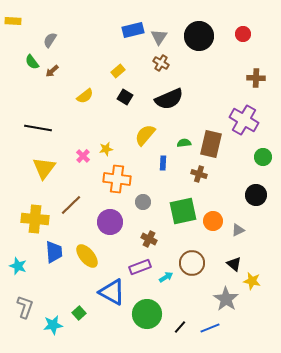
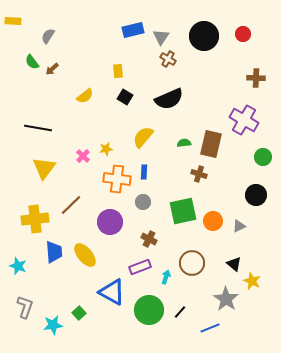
black circle at (199, 36): moved 5 px right
gray triangle at (159, 37): moved 2 px right
gray semicircle at (50, 40): moved 2 px left, 4 px up
brown cross at (161, 63): moved 7 px right, 4 px up
brown arrow at (52, 71): moved 2 px up
yellow rectangle at (118, 71): rotated 56 degrees counterclockwise
yellow semicircle at (145, 135): moved 2 px left, 2 px down
blue rectangle at (163, 163): moved 19 px left, 9 px down
yellow cross at (35, 219): rotated 12 degrees counterclockwise
gray triangle at (238, 230): moved 1 px right, 4 px up
yellow ellipse at (87, 256): moved 2 px left, 1 px up
cyan arrow at (166, 277): rotated 40 degrees counterclockwise
yellow star at (252, 281): rotated 12 degrees clockwise
green circle at (147, 314): moved 2 px right, 4 px up
black line at (180, 327): moved 15 px up
